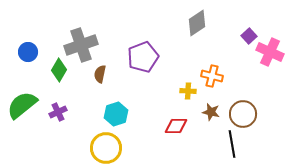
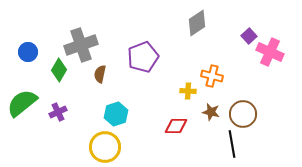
green semicircle: moved 2 px up
yellow circle: moved 1 px left, 1 px up
